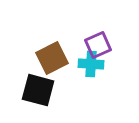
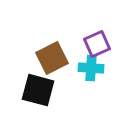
purple square: moved 1 px left, 1 px up
cyan cross: moved 4 px down
